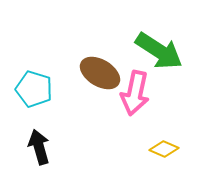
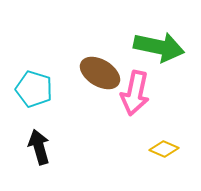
green arrow: moved 4 px up; rotated 21 degrees counterclockwise
